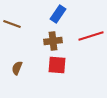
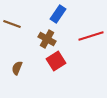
brown cross: moved 6 px left, 2 px up; rotated 36 degrees clockwise
red square: moved 1 px left, 4 px up; rotated 36 degrees counterclockwise
